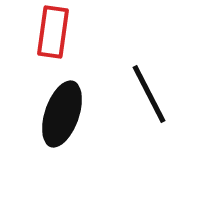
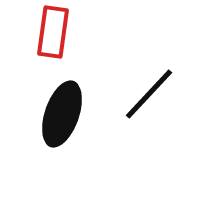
black line: rotated 70 degrees clockwise
